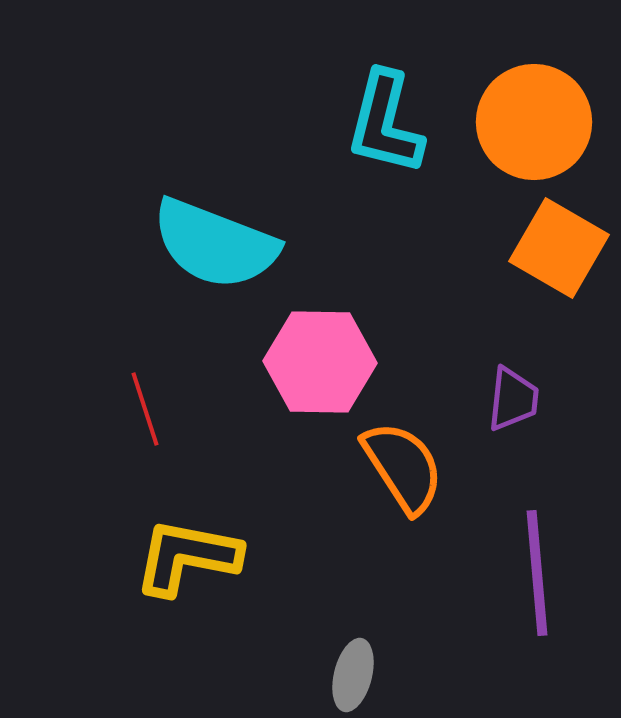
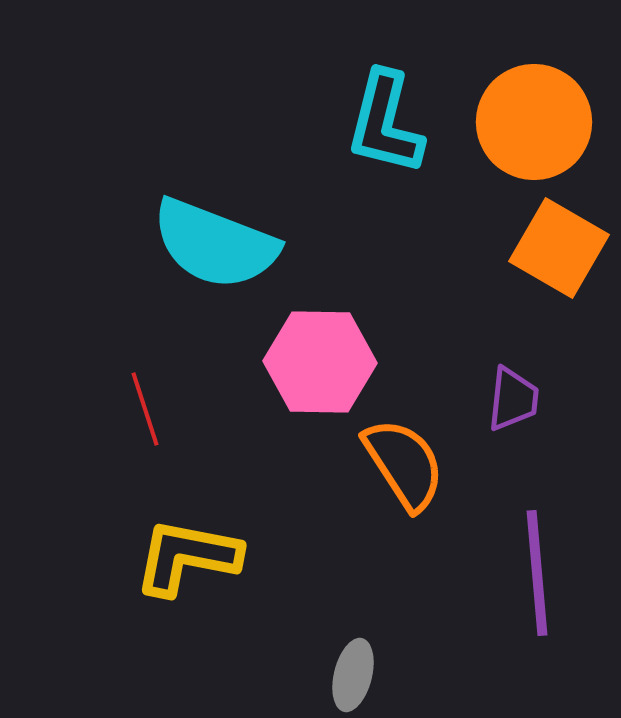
orange semicircle: moved 1 px right, 3 px up
